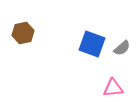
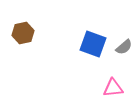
blue square: moved 1 px right
gray semicircle: moved 2 px right, 1 px up
